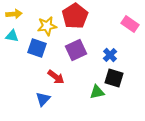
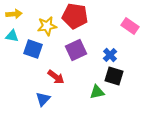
red pentagon: rotated 30 degrees counterclockwise
pink rectangle: moved 2 px down
blue square: moved 4 px left, 1 px down
black square: moved 2 px up
